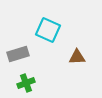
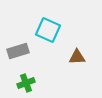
gray rectangle: moved 3 px up
